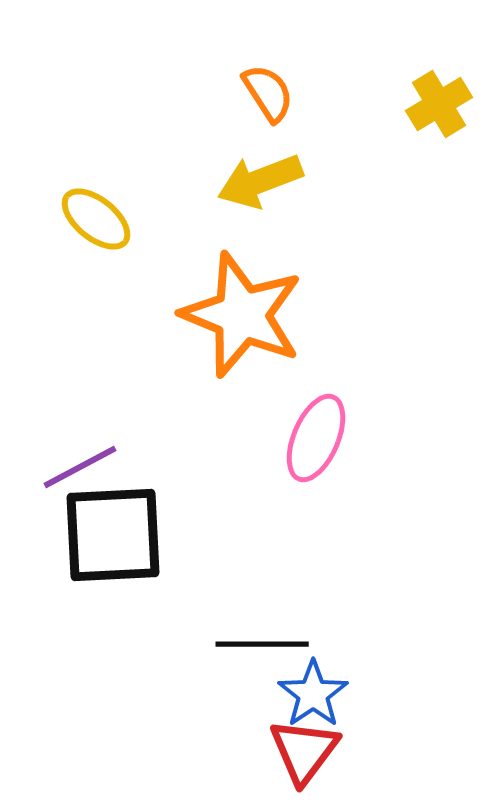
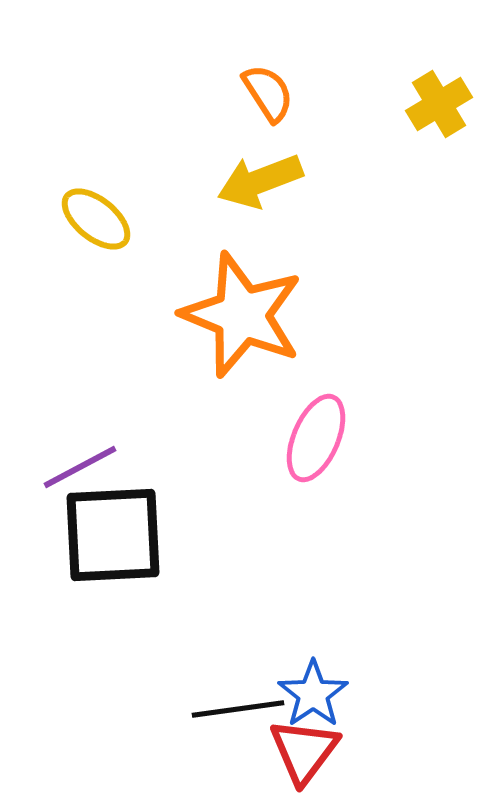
black line: moved 24 px left, 65 px down; rotated 8 degrees counterclockwise
